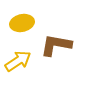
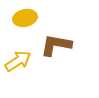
yellow ellipse: moved 3 px right, 5 px up
